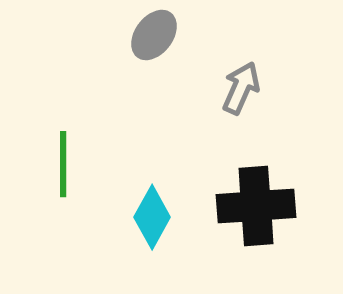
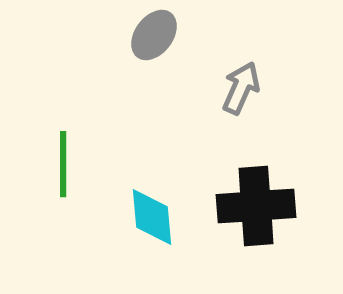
cyan diamond: rotated 34 degrees counterclockwise
